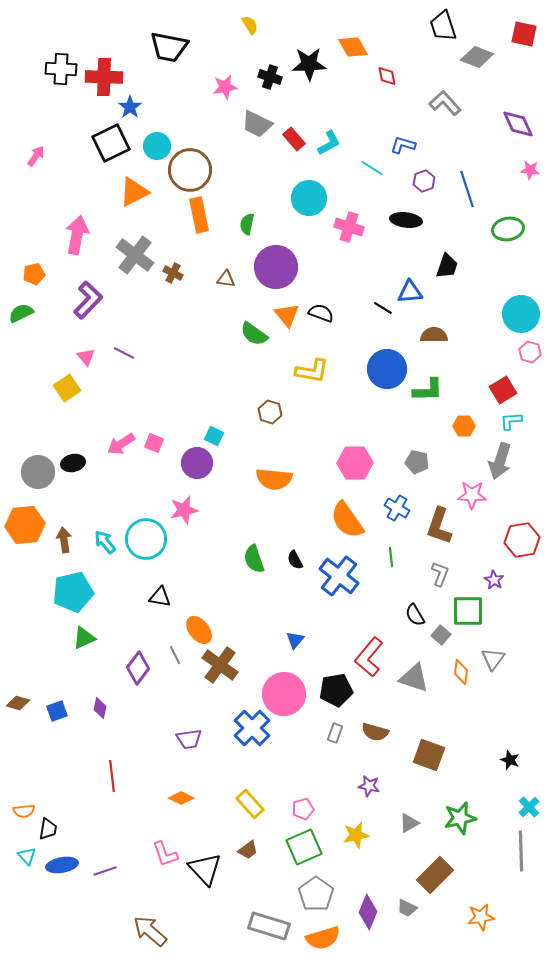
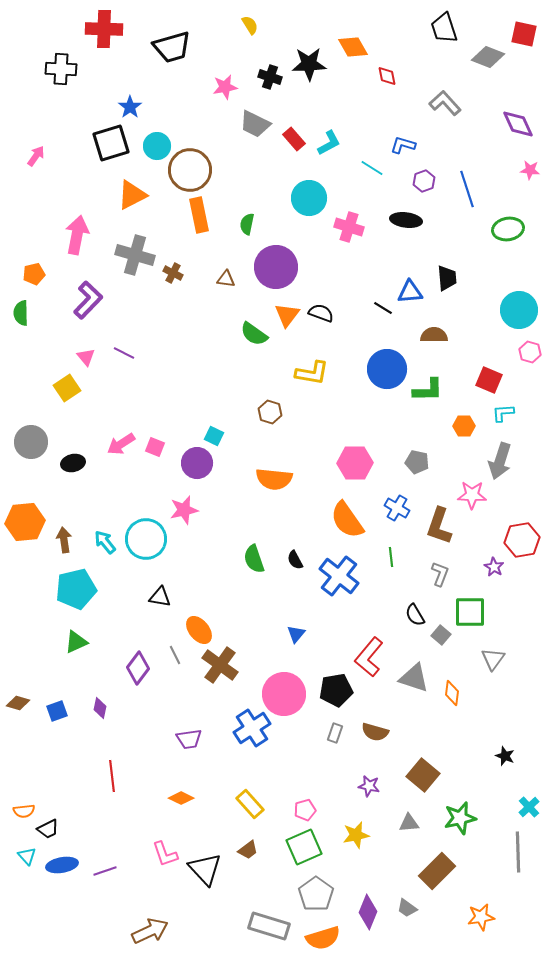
black trapezoid at (443, 26): moved 1 px right, 2 px down
black trapezoid at (169, 47): moved 3 px right; rotated 27 degrees counterclockwise
gray diamond at (477, 57): moved 11 px right
red cross at (104, 77): moved 48 px up
gray trapezoid at (257, 124): moved 2 px left
black square at (111, 143): rotated 9 degrees clockwise
orange triangle at (134, 192): moved 2 px left, 3 px down
gray cross at (135, 255): rotated 21 degrees counterclockwise
black trapezoid at (447, 266): moved 12 px down; rotated 24 degrees counterclockwise
green semicircle at (21, 313): rotated 65 degrees counterclockwise
cyan circle at (521, 314): moved 2 px left, 4 px up
orange triangle at (287, 315): rotated 16 degrees clockwise
yellow L-shape at (312, 371): moved 2 px down
red square at (503, 390): moved 14 px left, 10 px up; rotated 36 degrees counterclockwise
cyan L-shape at (511, 421): moved 8 px left, 8 px up
pink square at (154, 443): moved 1 px right, 4 px down
gray circle at (38, 472): moved 7 px left, 30 px up
orange hexagon at (25, 525): moved 3 px up
purple star at (494, 580): moved 13 px up
cyan pentagon at (73, 592): moved 3 px right, 3 px up
green square at (468, 611): moved 2 px right, 1 px down
green triangle at (84, 638): moved 8 px left, 4 px down
blue triangle at (295, 640): moved 1 px right, 6 px up
orange diamond at (461, 672): moved 9 px left, 21 px down
blue cross at (252, 728): rotated 12 degrees clockwise
brown square at (429, 755): moved 6 px left, 20 px down; rotated 20 degrees clockwise
black star at (510, 760): moved 5 px left, 4 px up
pink pentagon at (303, 809): moved 2 px right, 1 px down
gray triangle at (409, 823): rotated 25 degrees clockwise
black trapezoid at (48, 829): rotated 55 degrees clockwise
gray line at (521, 851): moved 3 px left, 1 px down
brown rectangle at (435, 875): moved 2 px right, 4 px up
gray trapezoid at (407, 908): rotated 10 degrees clockwise
brown arrow at (150, 931): rotated 114 degrees clockwise
